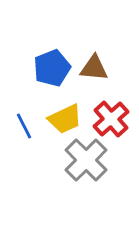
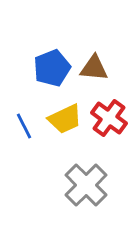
red cross: moved 2 px left, 1 px up; rotated 12 degrees counterclockwise
gray cross: moved 25 px down
